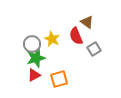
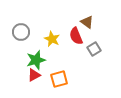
gray circle: moved 11 px left, 12 px up
green star: moved 2 px down
